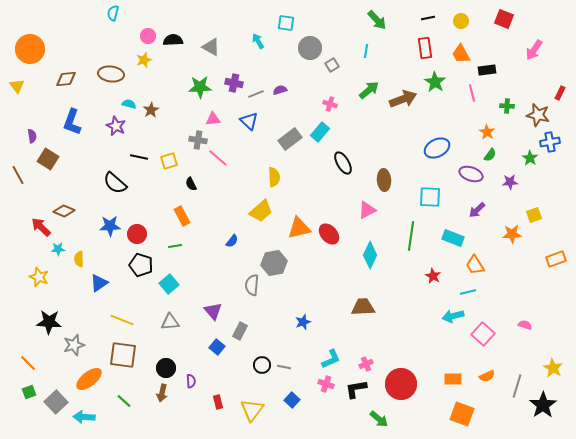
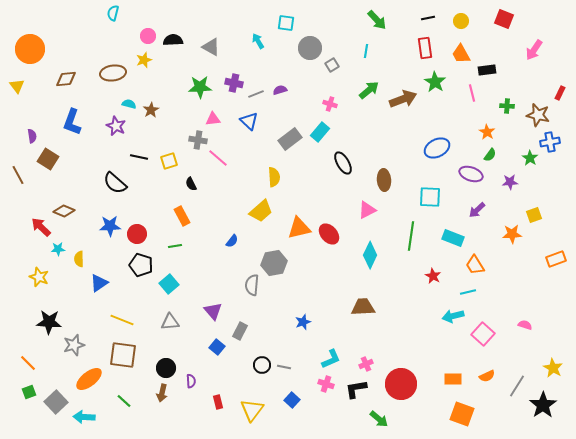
brown ellipse at (111, 74): moved 2 px right, 1 px up; rotated 15 degrees counterclockwise
gray line at (517, 386): rotated 15 degrees clockwise
